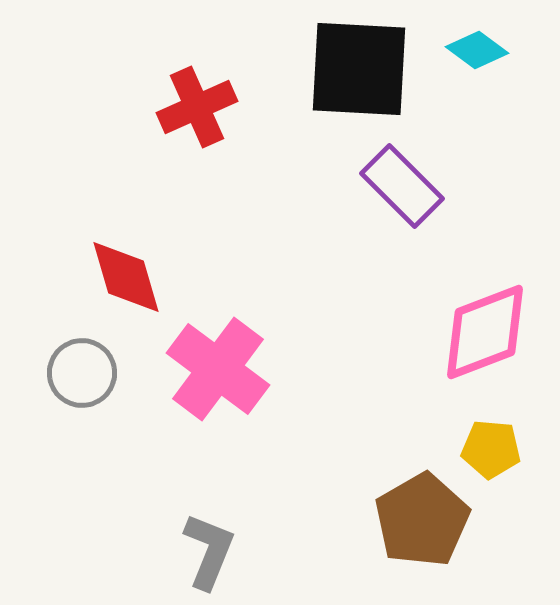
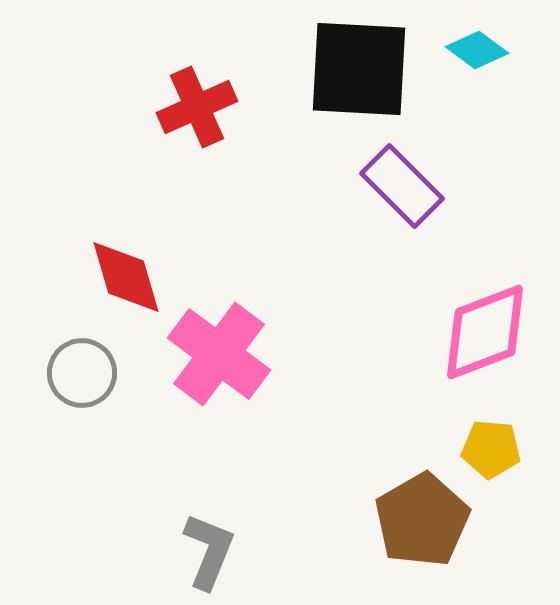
pink cross: moved 1 px right, 15 px up
